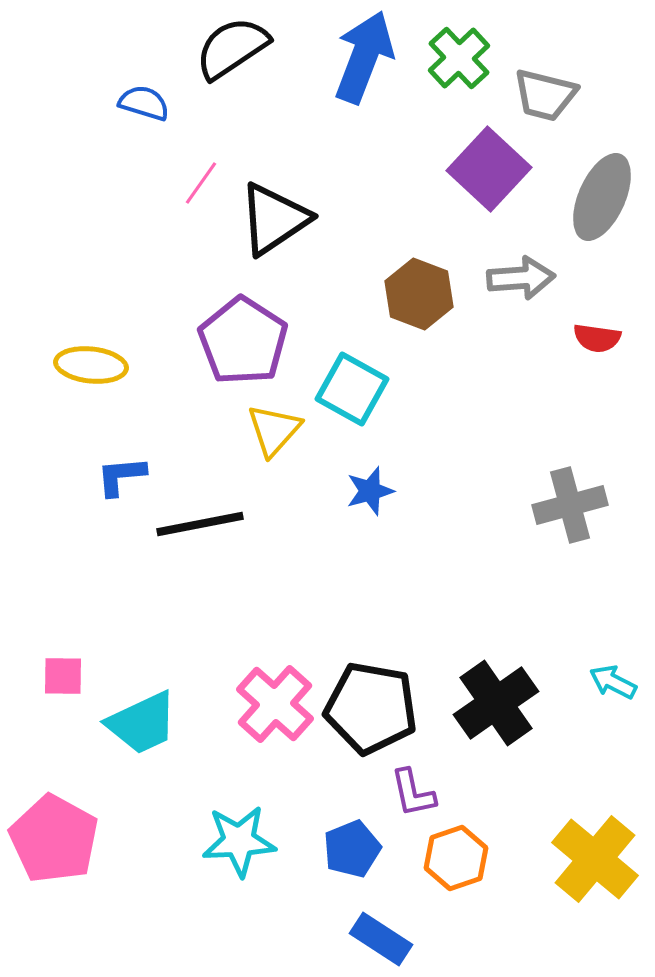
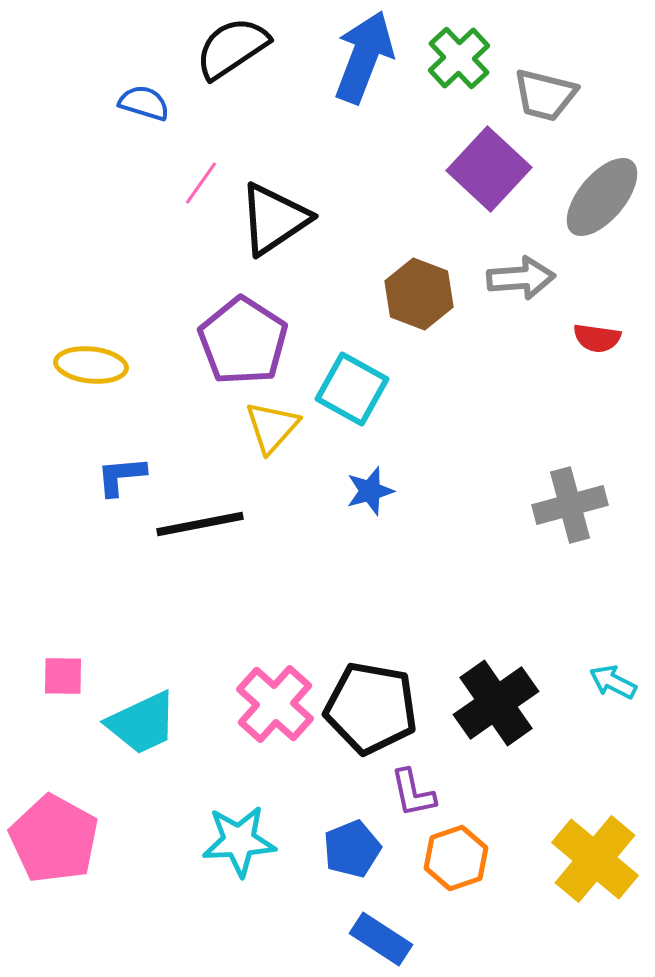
gray ellipse: rotated 16 degrees clockwise
yellow triangle: moved 2 px left, 3 px up
